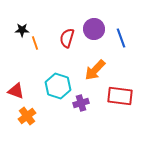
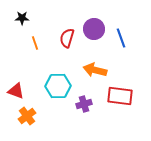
black star: moved 12 px up
orange arrow: rotated 60 degrees clockwise
cyan hexagon: rotated 20 degrees counterclockwise
purple cross: moved 3 px right, 1 px down
